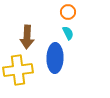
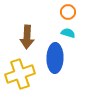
cyan semicircle: rotated 48 degrees counterclockwise
yellow cross: moved 2 px right, 4 px down; rotated 12 degrees counterclockwise
